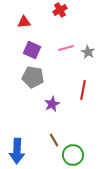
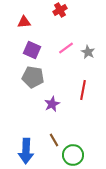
pink line: rotated 21 degrees counterclockwise
blue arrow: moved 9 px right
